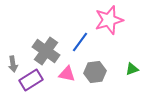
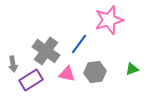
blue line: moved 1 px left, 2 px down
